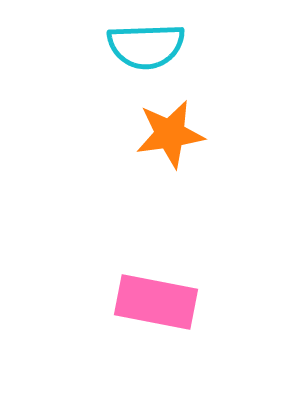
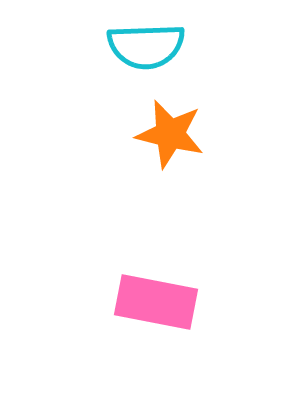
orange star: rotated 22 degrees clockwise
